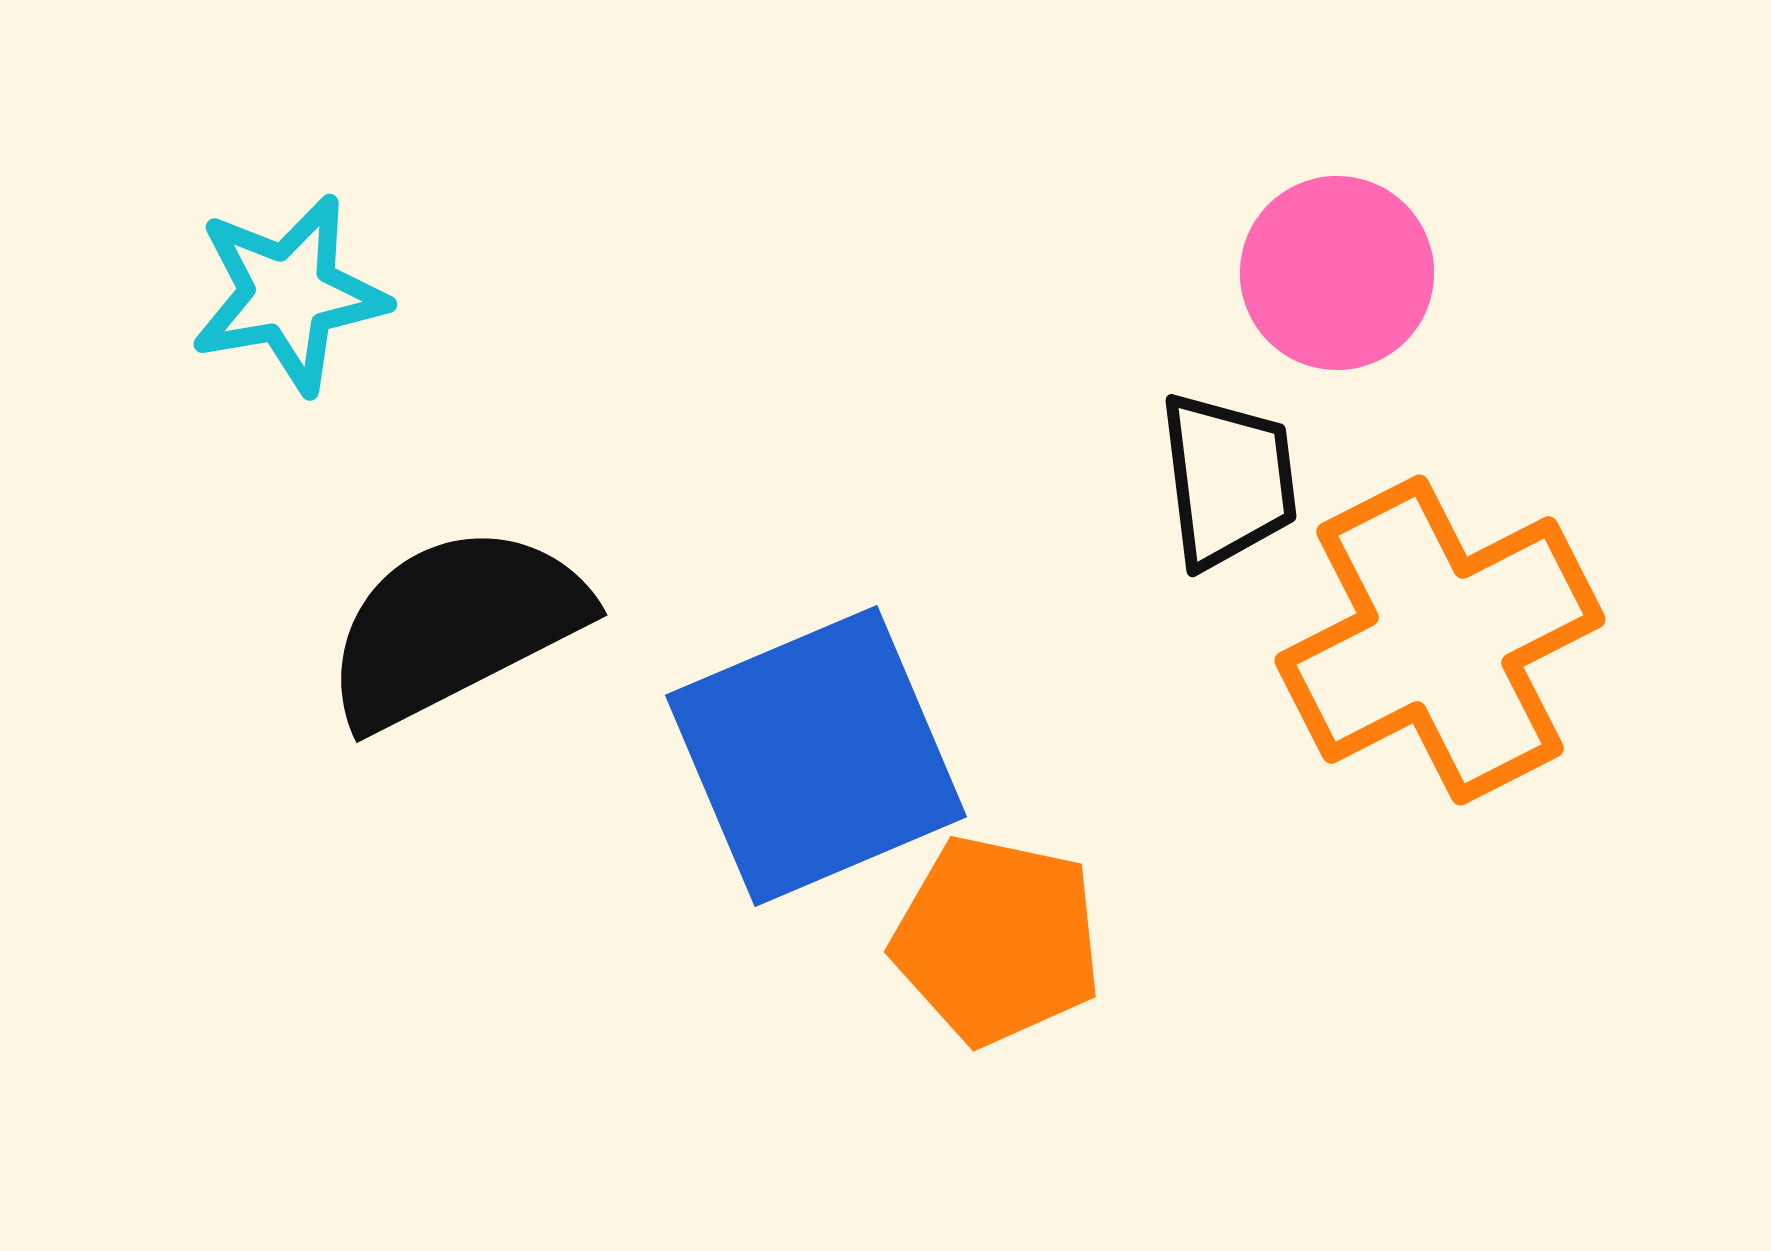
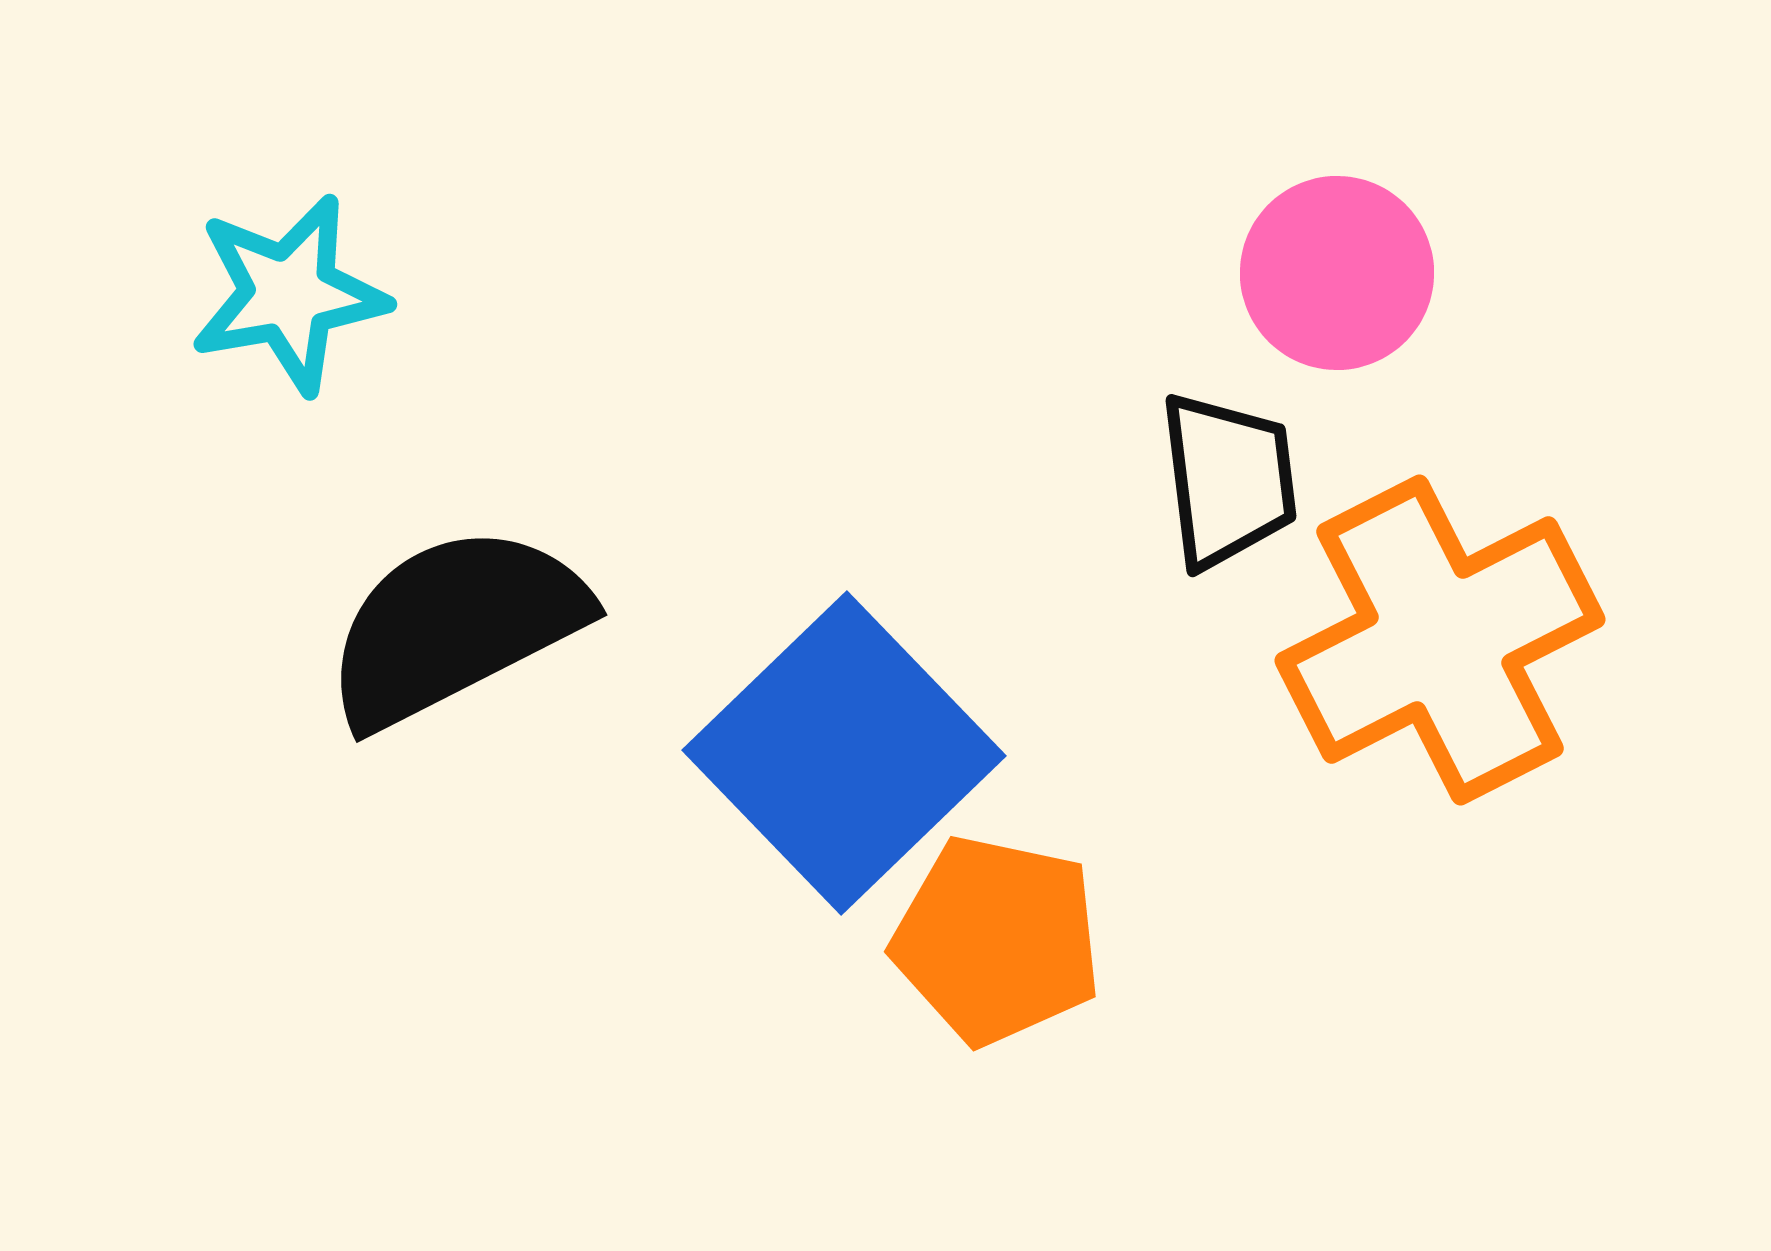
blue square: moved 28 px right, 3 px up; rotated 21 degrees counterclockwise
